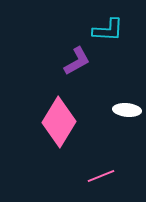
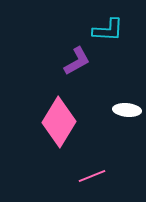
pink line: moved 9 px left
